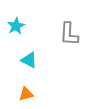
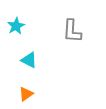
gray L-shape: moved 3 px right, 3 px up
orange triangle: rotated 21 degrees counterclockwise
